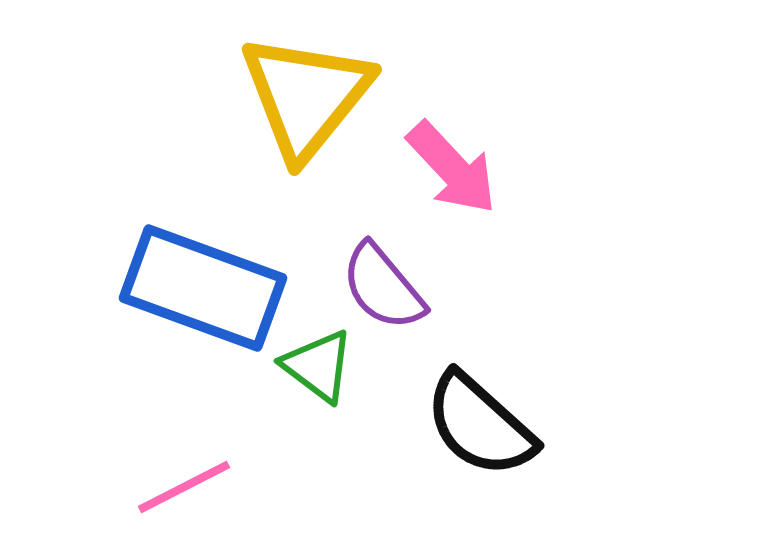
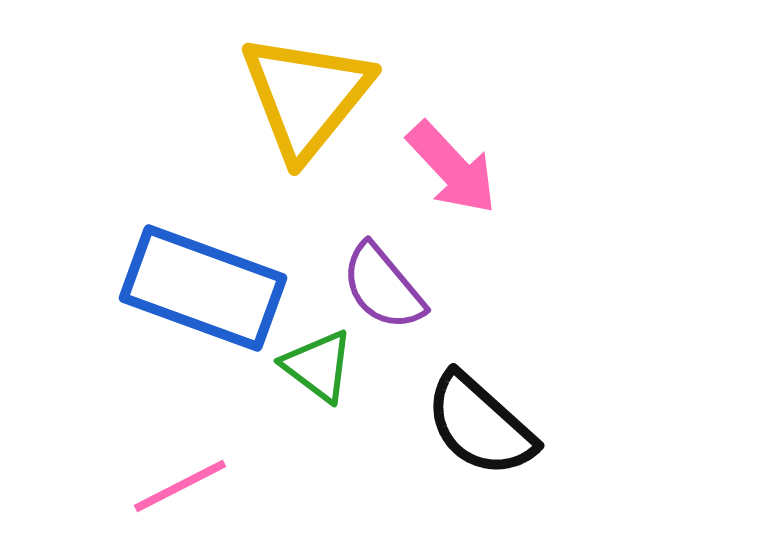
pink line: moved 4 px left, 1 px up
